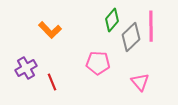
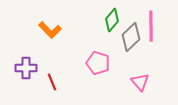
pink pentagon: rotated 15 degrees clockwise
purple cross: rotated 30 degrees clockwise
